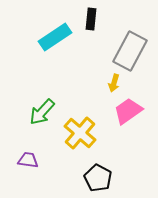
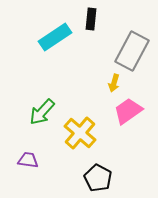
gray rectangle: moved 2 px right
